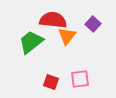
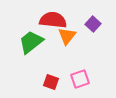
pink square: rotated 12 degrees counterclockwise
